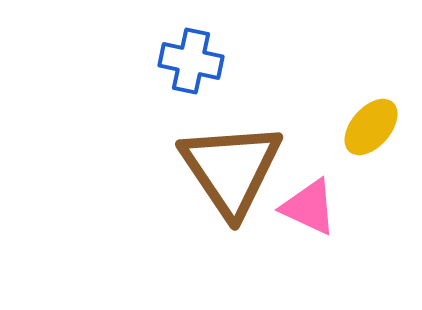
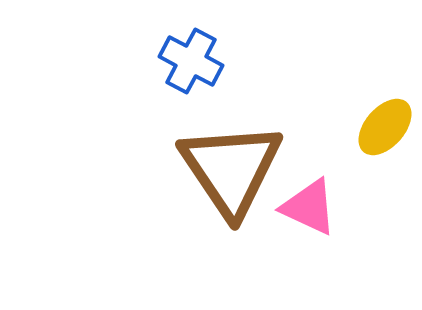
blue cross: rotated 16 degrees clockwise
yellow ellipse: moved 14 px right
